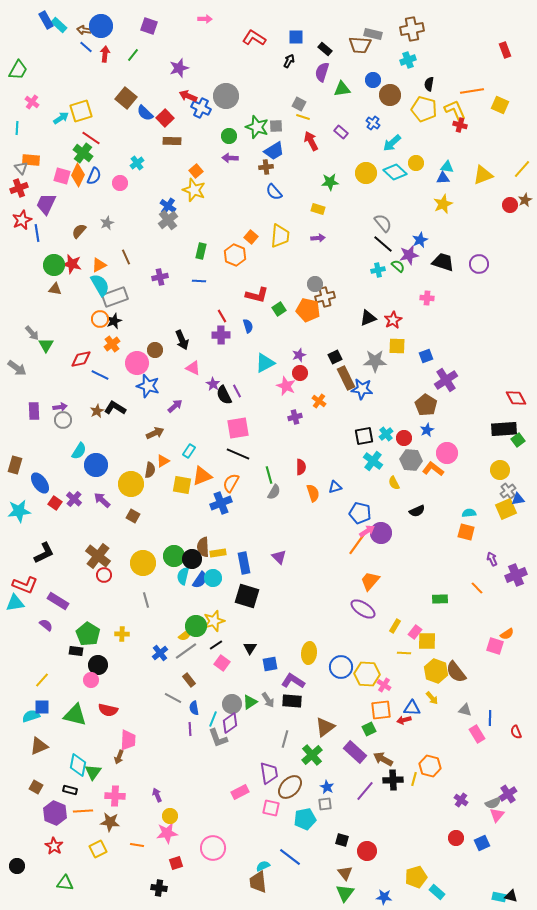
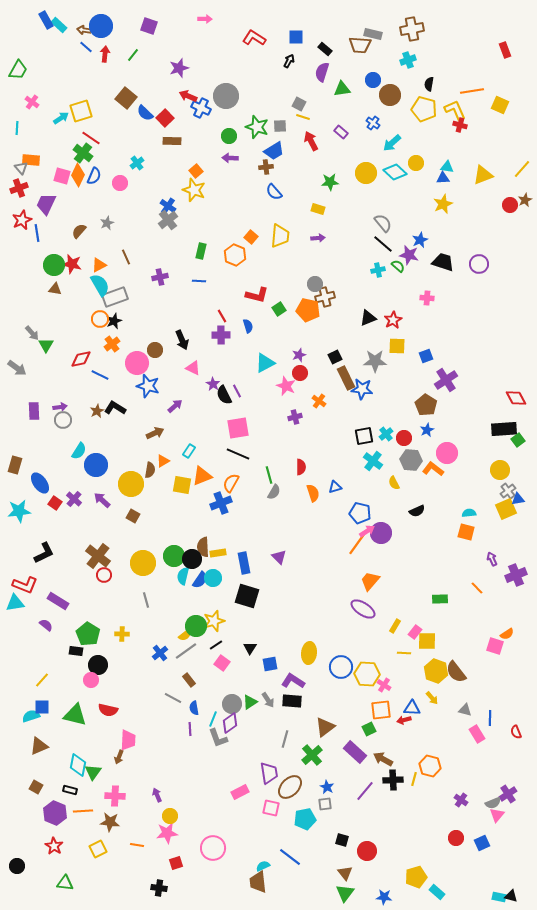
gray square at (276, 126): moved 4 px right
purple star at (409, 255): rotated 24 degrees clockwise
